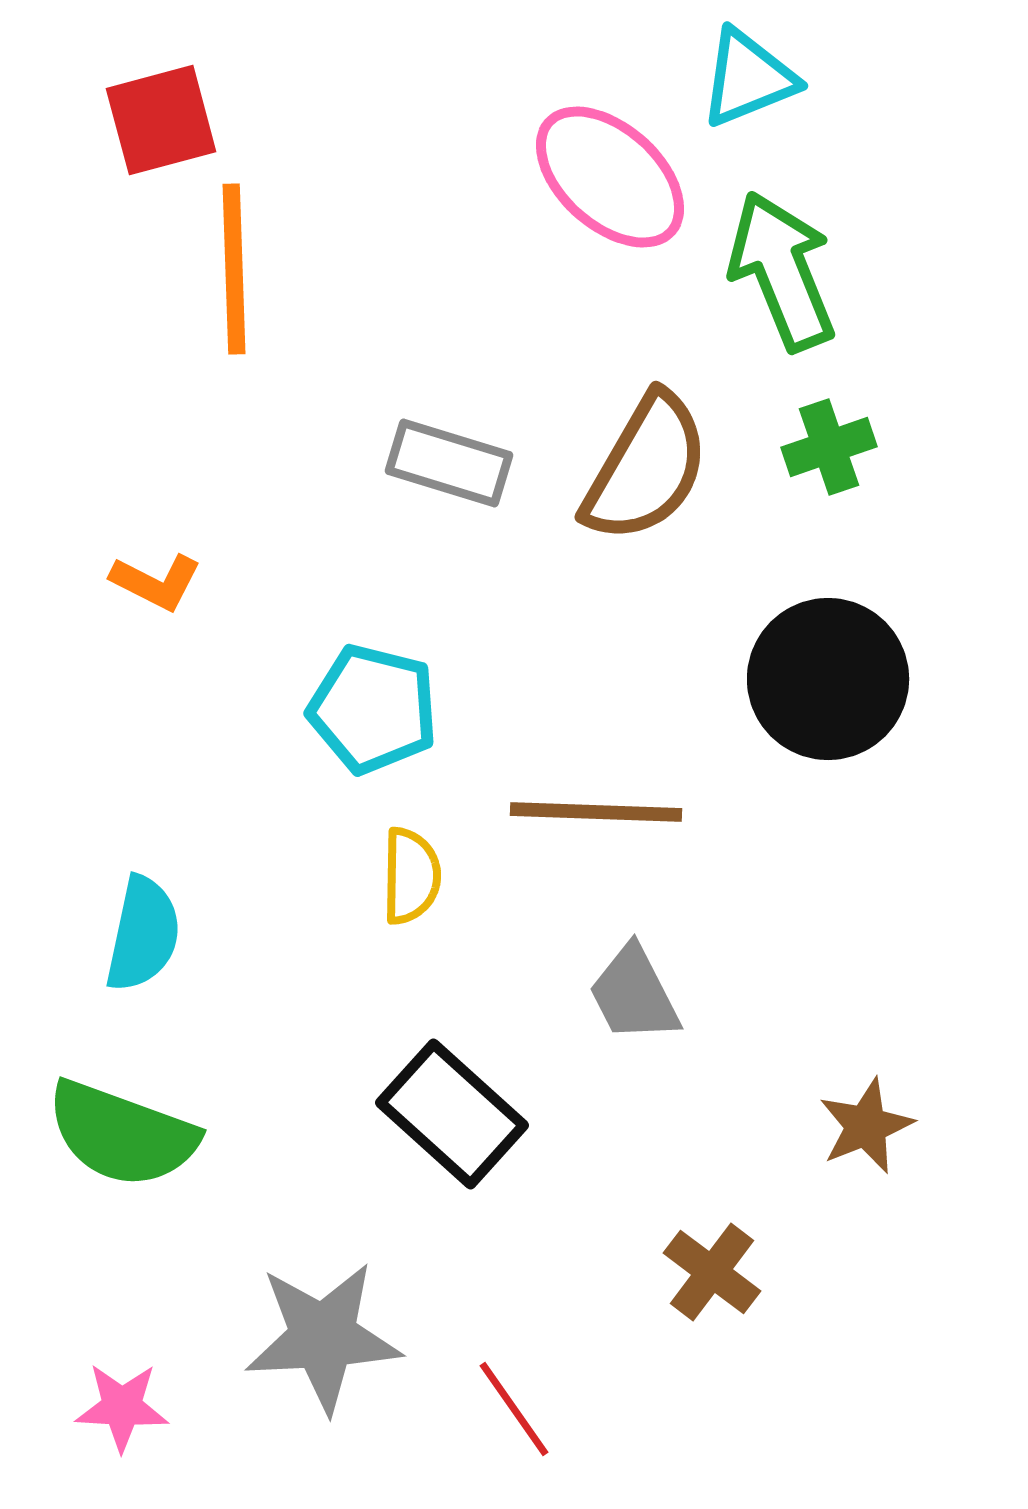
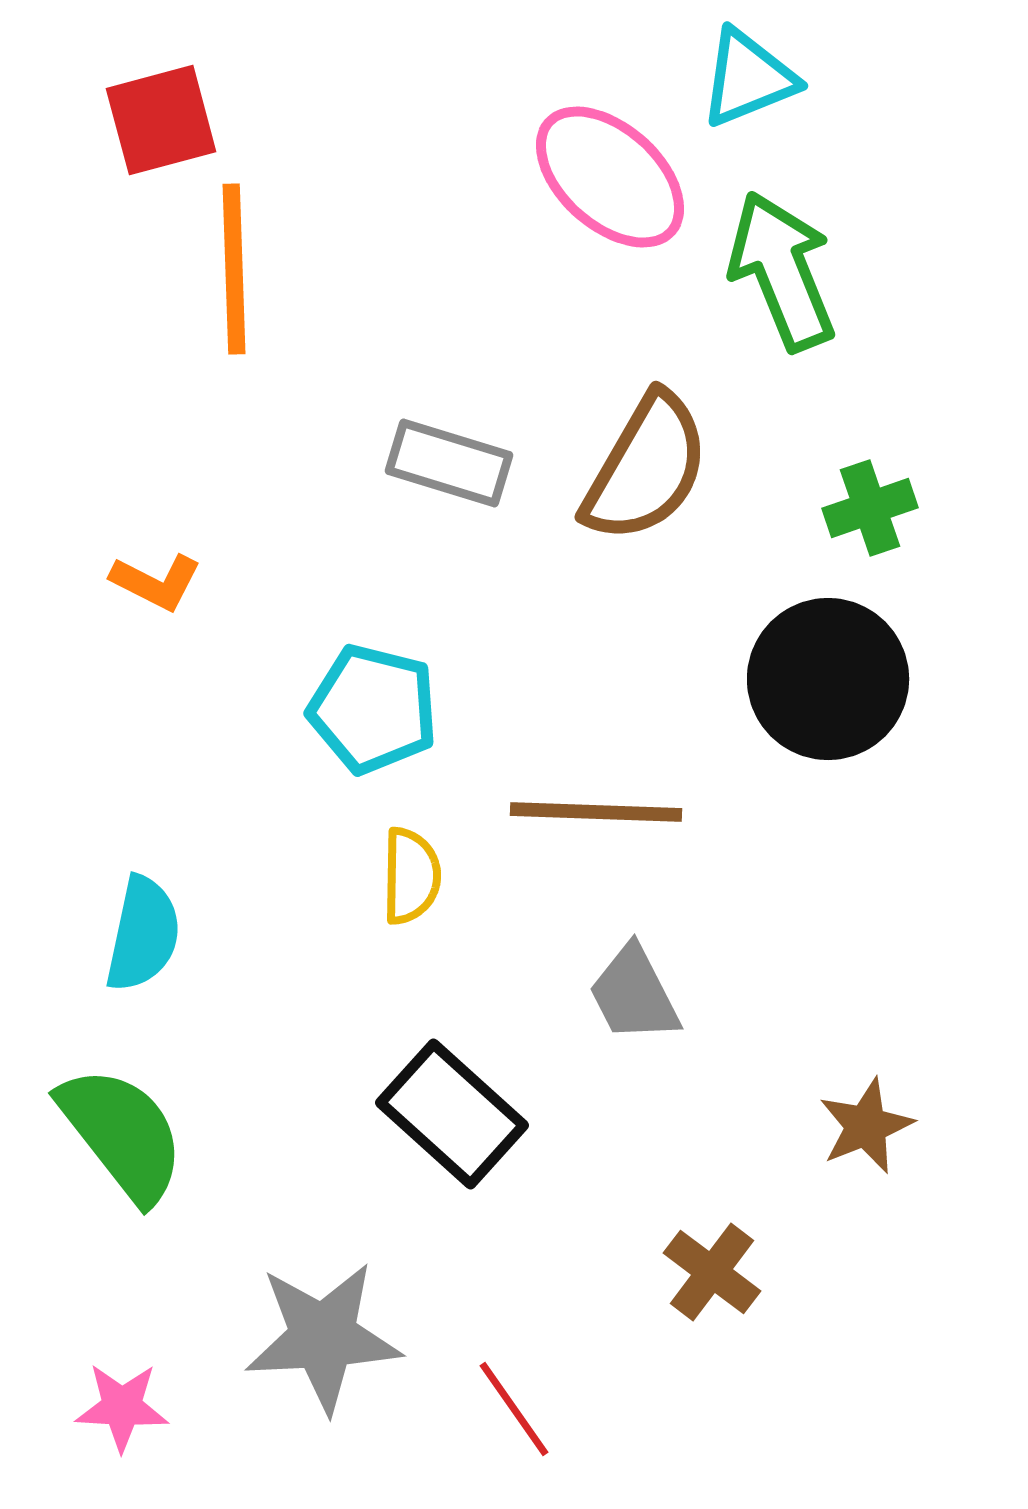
green cross: moved 41 px right, 61 px down
green semicircle: rotated 148 degrees counterclockwise
